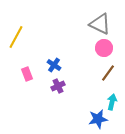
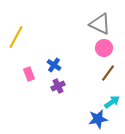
pink rectangle: moved 2 px right
cyan arrow: rotated 42 degrees clockwise
